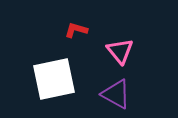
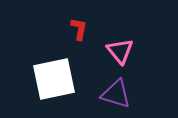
red L-shape: moved 3 px right, 1 px up; rotated 85 degrees clockwise
purple triangle: rotated 12 degrees counterclockwise
